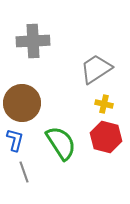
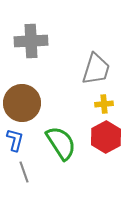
gray cross: moved 2 px left
gray trapezoid: rotated 140 degrees clockwise
yellow cross: rotated 18 degrees counterclockwise
red hexagon: rotated 16 degrees clockwise
